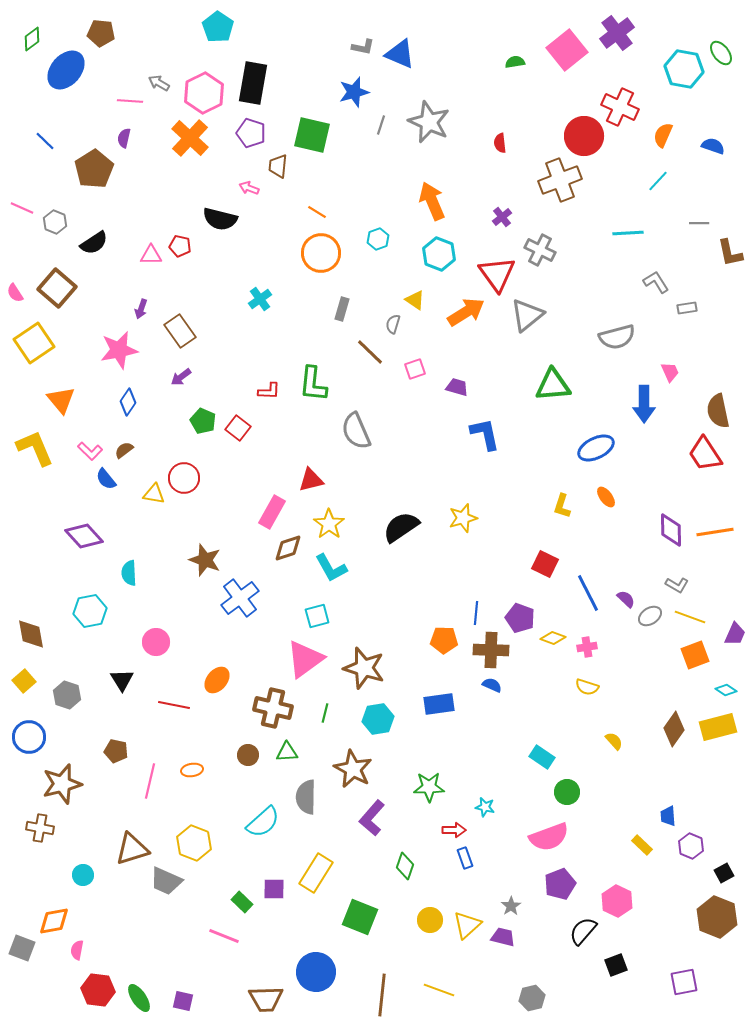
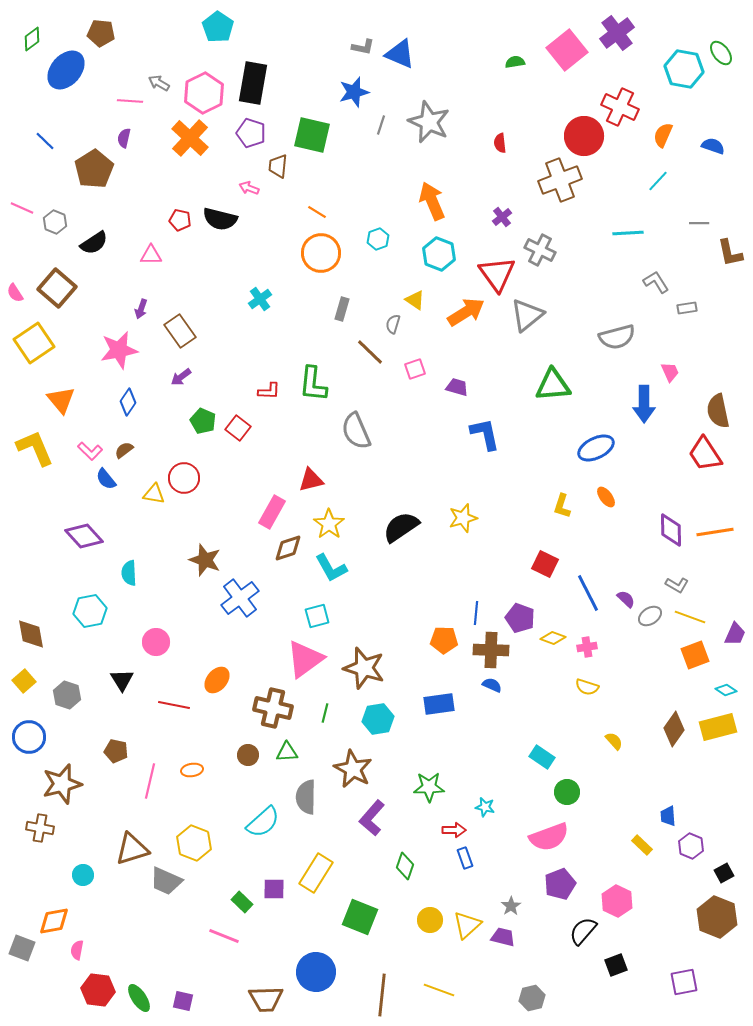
red pentagon at (180, 246): moved 26 px up
